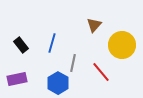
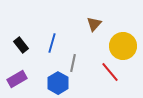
brown triangle: moved 1 px up
yellow circle: moved 1 px right, 1 px down
red line: moved 9 px right
purple rectangle: rotated 18 degrees counterclockwise
